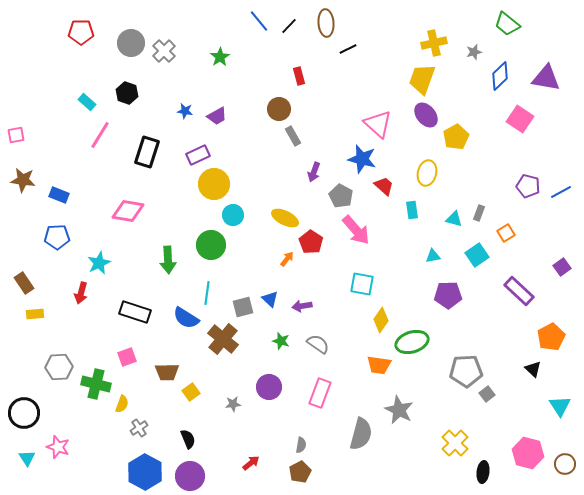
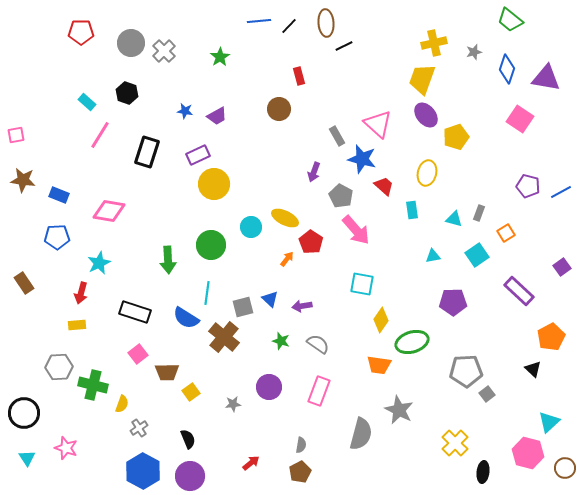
blue line at (259, 21): rotated 55 degrees counterclockwise
green trapezoid at (507, 24): moved 3 px right, 4 px up
black line at (348, 49): moved 4 px left, 3 px up
blue diamond at (500, 76): moved 7 px right, 7 px up; rotated 28 degrees counterclockwise
gray rectangle at (293, 136): moved 44 px right
yellow pentagon at (456, 137): rotated 10 degrees clockwise
pink diamond at (128, 211): moved 19 px left
cyan circle at (233, 215): moved 18 px right, 12 px down
purple pentagon at (448, 295): moved 5 px right, 7 px down
yellow rectangle at (35, 314): moved 42 px right, 11 px down
brown cross at (223, 339): moved 1 px right, 2 px up
pink square at (127, 357): moved 11 px right, 3 px up; rotated 18 degrees counterclockwise
green cross at (96, 384): moved 3 px left, 1 px down
pink rectangle at (320, 393): moved 1 px left, 2 px up
cyan triangle at (560, 406): moved 11 px left, 16 px down; rotated 20 degrees clockwise
pink star at (58, 447): moved 8 px right, 1 px down
brown circle at (565, 464): moved 4 px down
blue hexagon at (145, 472): moved 2 px left, 1 px up
